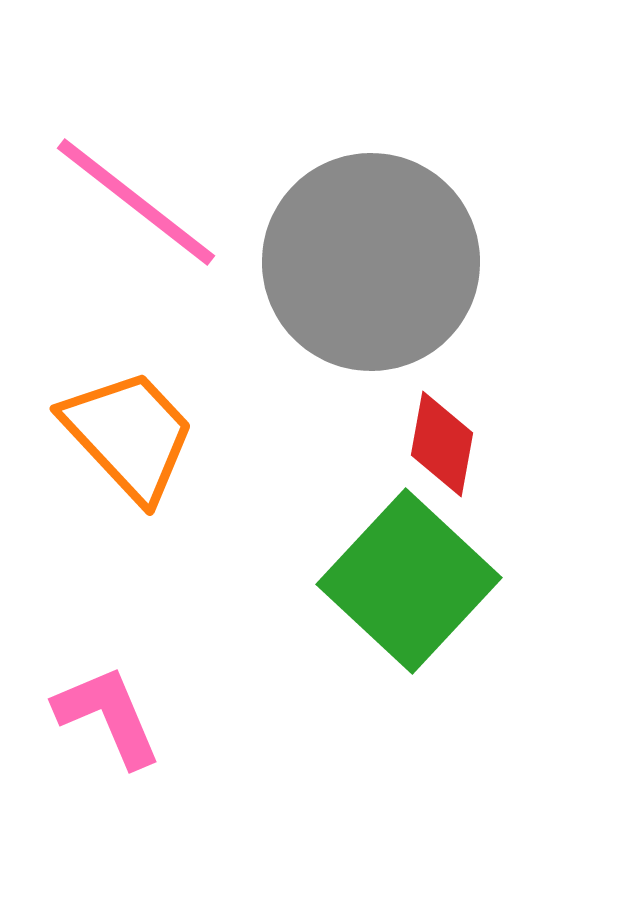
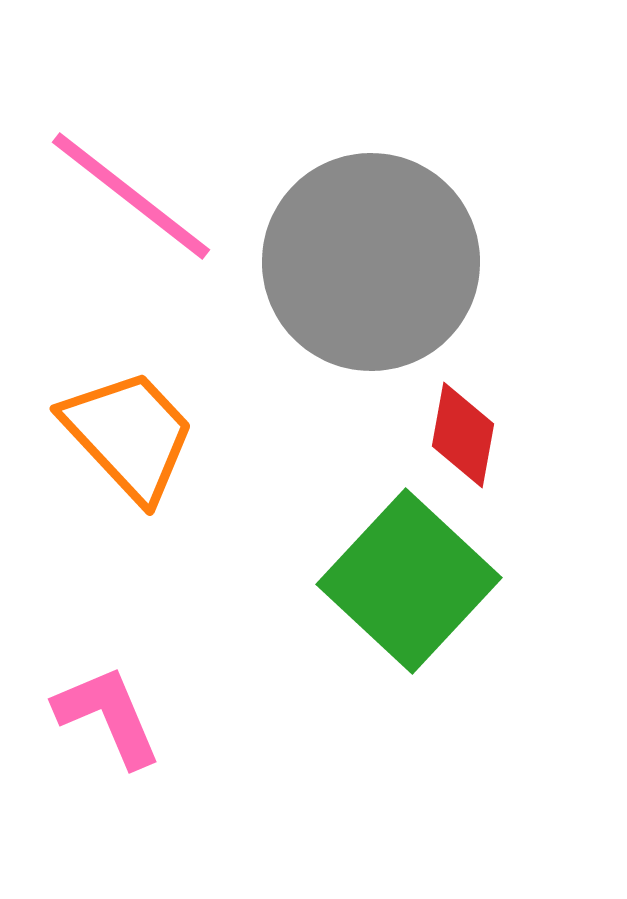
pink line: moved 5 px left, 6 px up
red diamond: moved 21 px right, 9 px up
